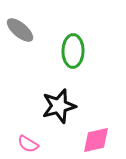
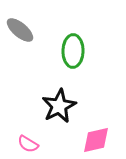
black star: rotated 12 degrees counterclockwise
